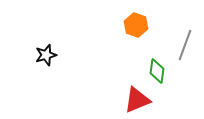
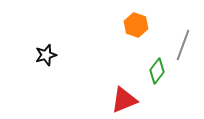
gray line: moved 2 px left
green diamond: rotated 30 degrees clockwise
red triangle: moved 13 px left
